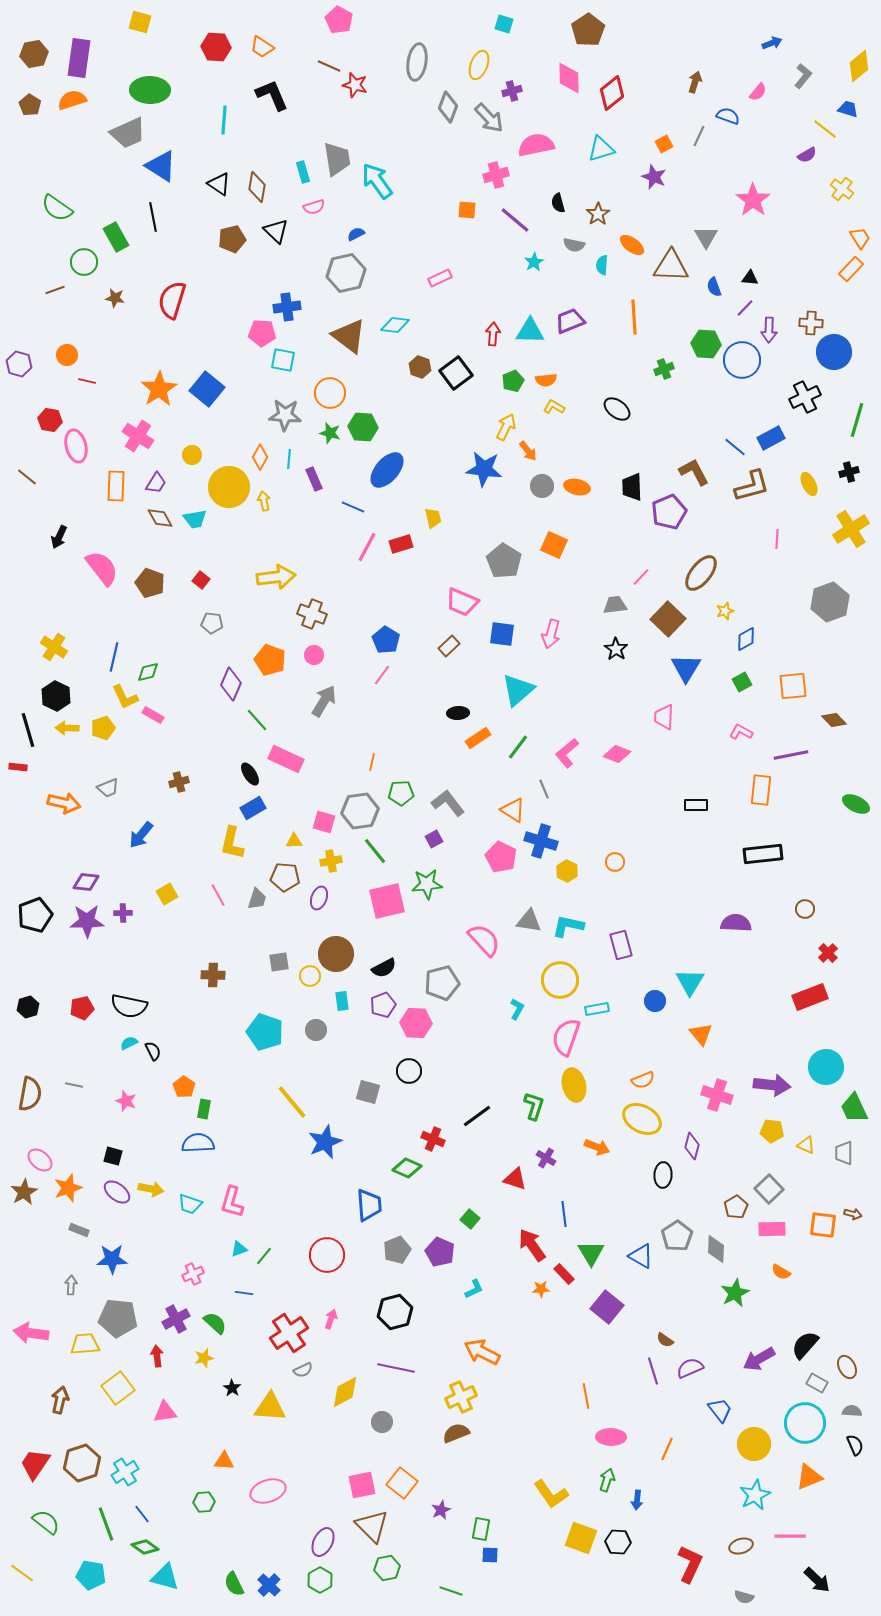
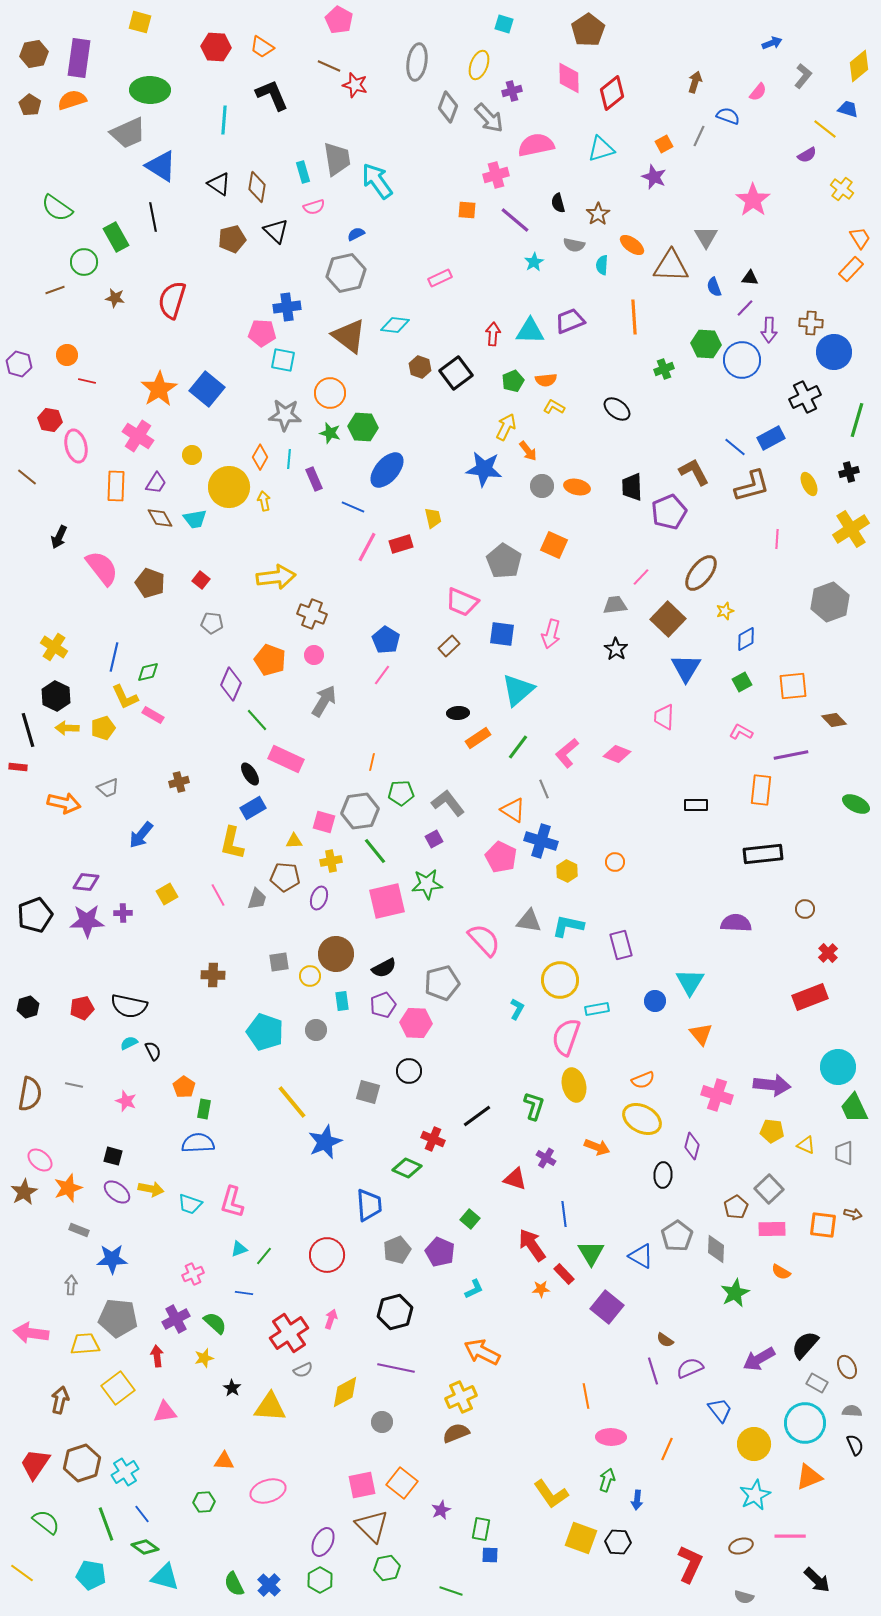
cyan circle at (826, 1067): moved 12 px right
